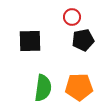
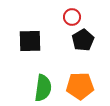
black pentagon: rotated 20 degrees counterclockwise
orange pentagon: moved 1 px right, 1 px up
